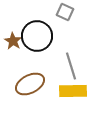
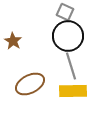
black circle: moved 31 px right
